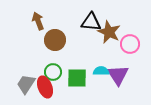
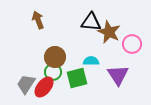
brown arrow: moved 1 px up
brown circle: moved 17 px down
pink circle: moved 2 px right
cyan semicircle: moved 10 px left, 10 px up
green square: rotated 15 degrees counterclockwise
red ellipse: moved 1 px left; rotated 60 degrees clockwise
